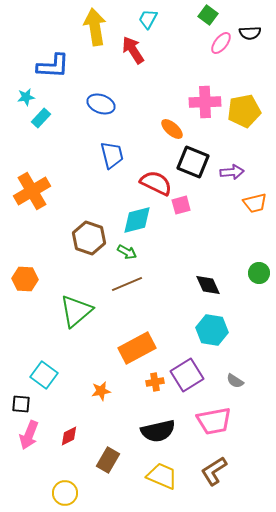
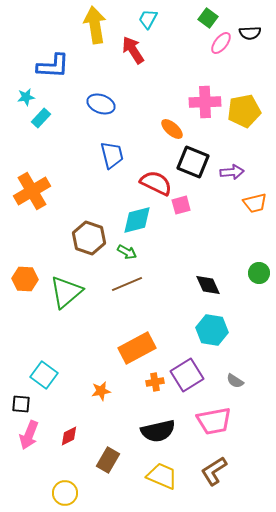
green square at (208, 15): moved 3 px down
yellow arrow at (95, 27): moved 2 px up
green triangle at (76, 311): moved 10 px left, 19 px up
